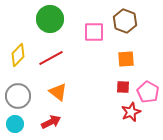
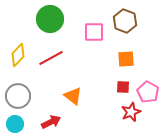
orange triangle: moved 15 px right, 4 px down
